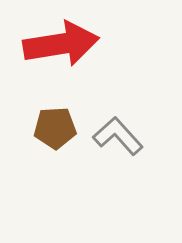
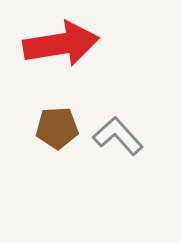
brown pentagon: moved 2 px right
